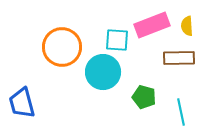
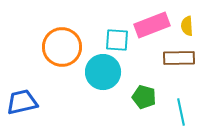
blue trapezoid: moved 1 px up; rotated 92 degrees clockwise
